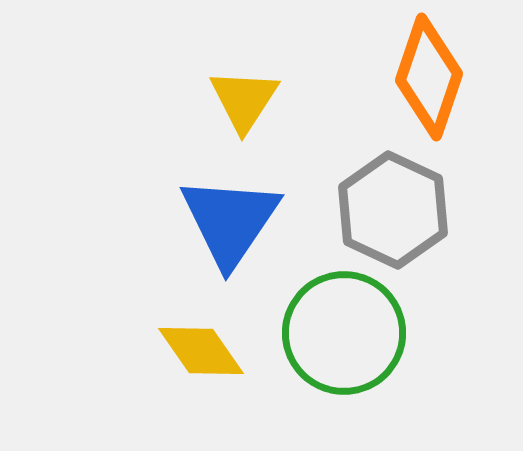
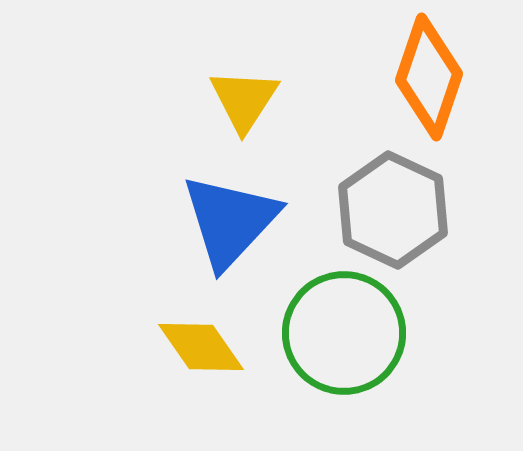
blue triangle: rotated 9 degrees clockwise
yellow diamond: moved 4 px up
